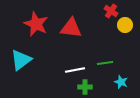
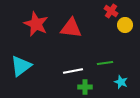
cyan triangle: moved 6 px down
white line: moved 2 px left, 1 px down
